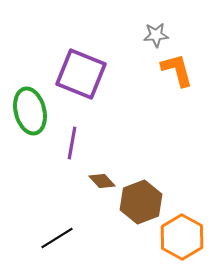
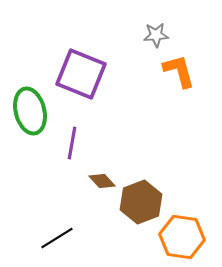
orange L-shape: moved 2 px right, 1 px down
orange hexagon: rotated 21 degrees counterclockwise
